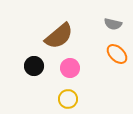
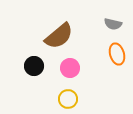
orange ellipse: rotated 30 degrees clockwise
